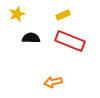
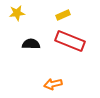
yellow star: moved 1 px up; rotated 14 degrees clockwise
black semicircle: moved 6 px down
orange arrow: moved 2 px down
